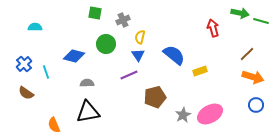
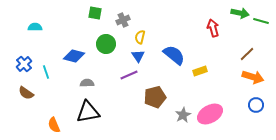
blue triangle: moved 1 px down
